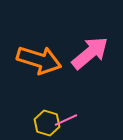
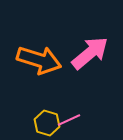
pink line: moved 3 px right
